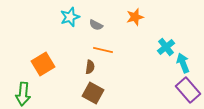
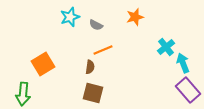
orange line: rotated 36 degrees counterclockwise
brown square: rotated 15 degrees counterclockwise
